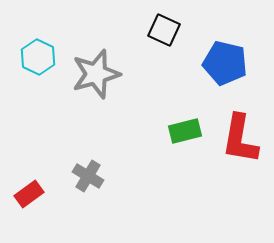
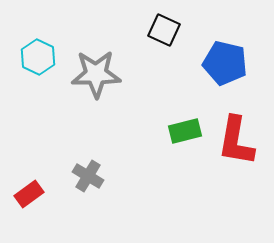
gray star: rotated 15 degrees clockwise
red L-shape: moved 4 px left, 2 px down
